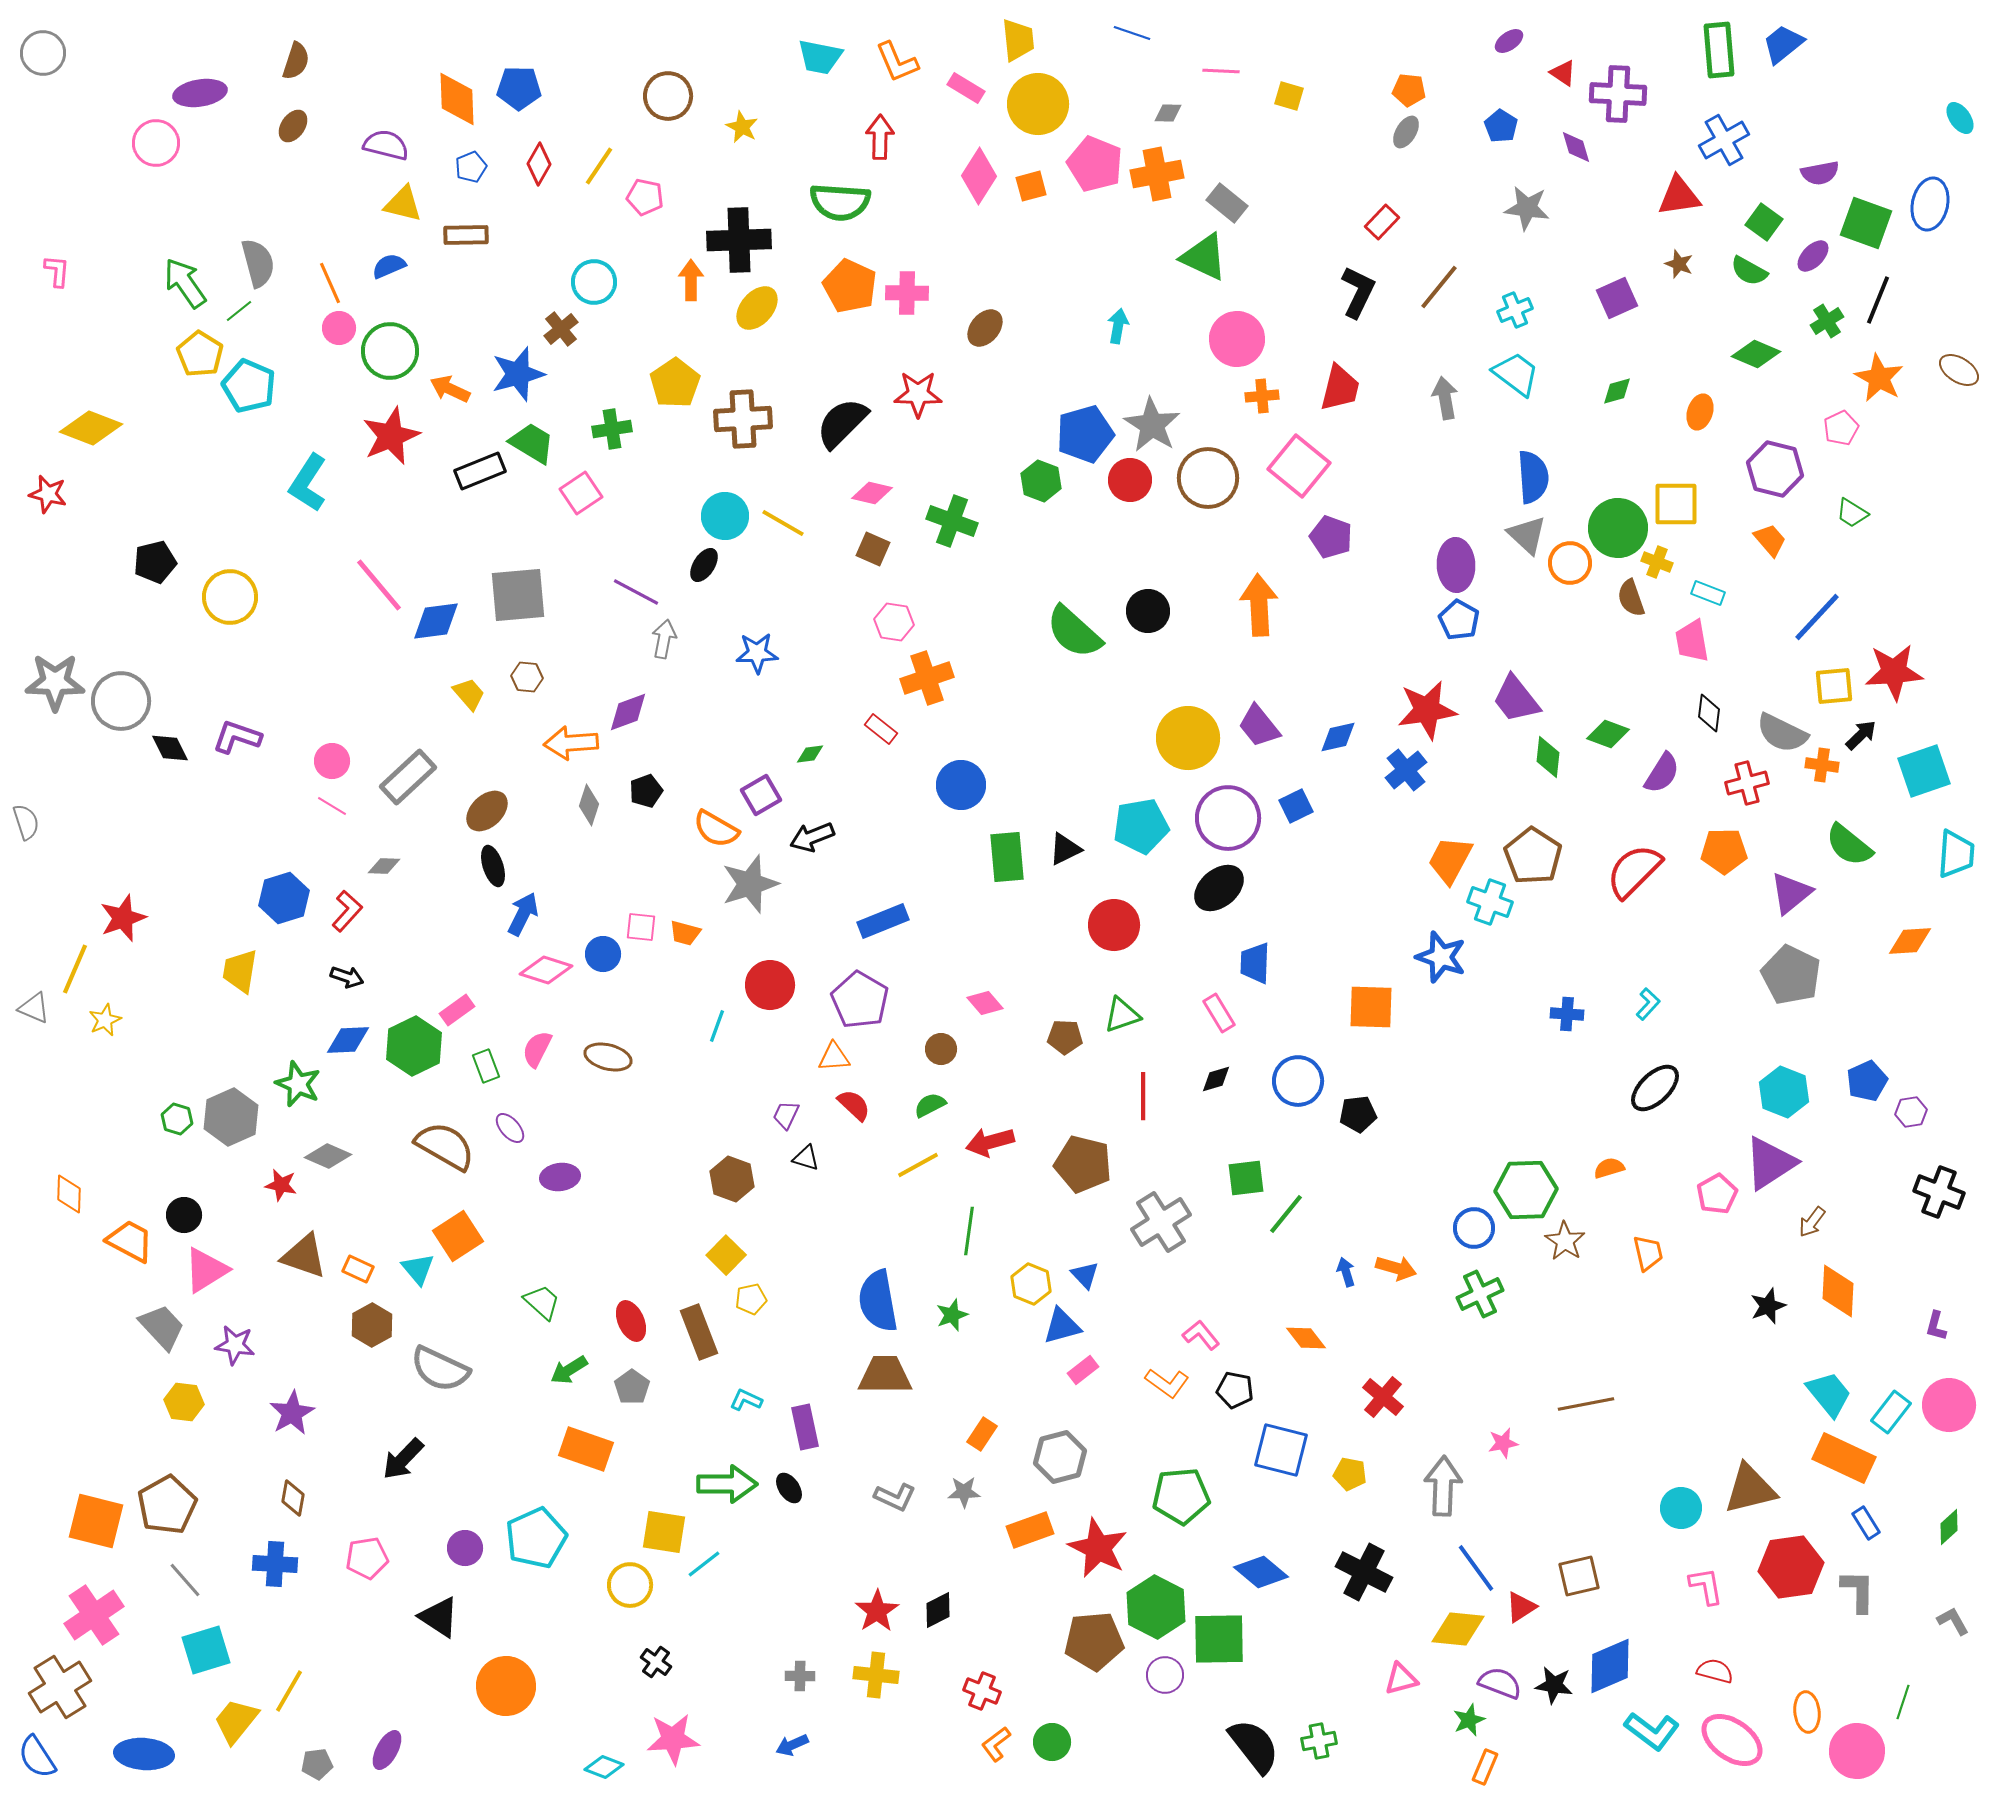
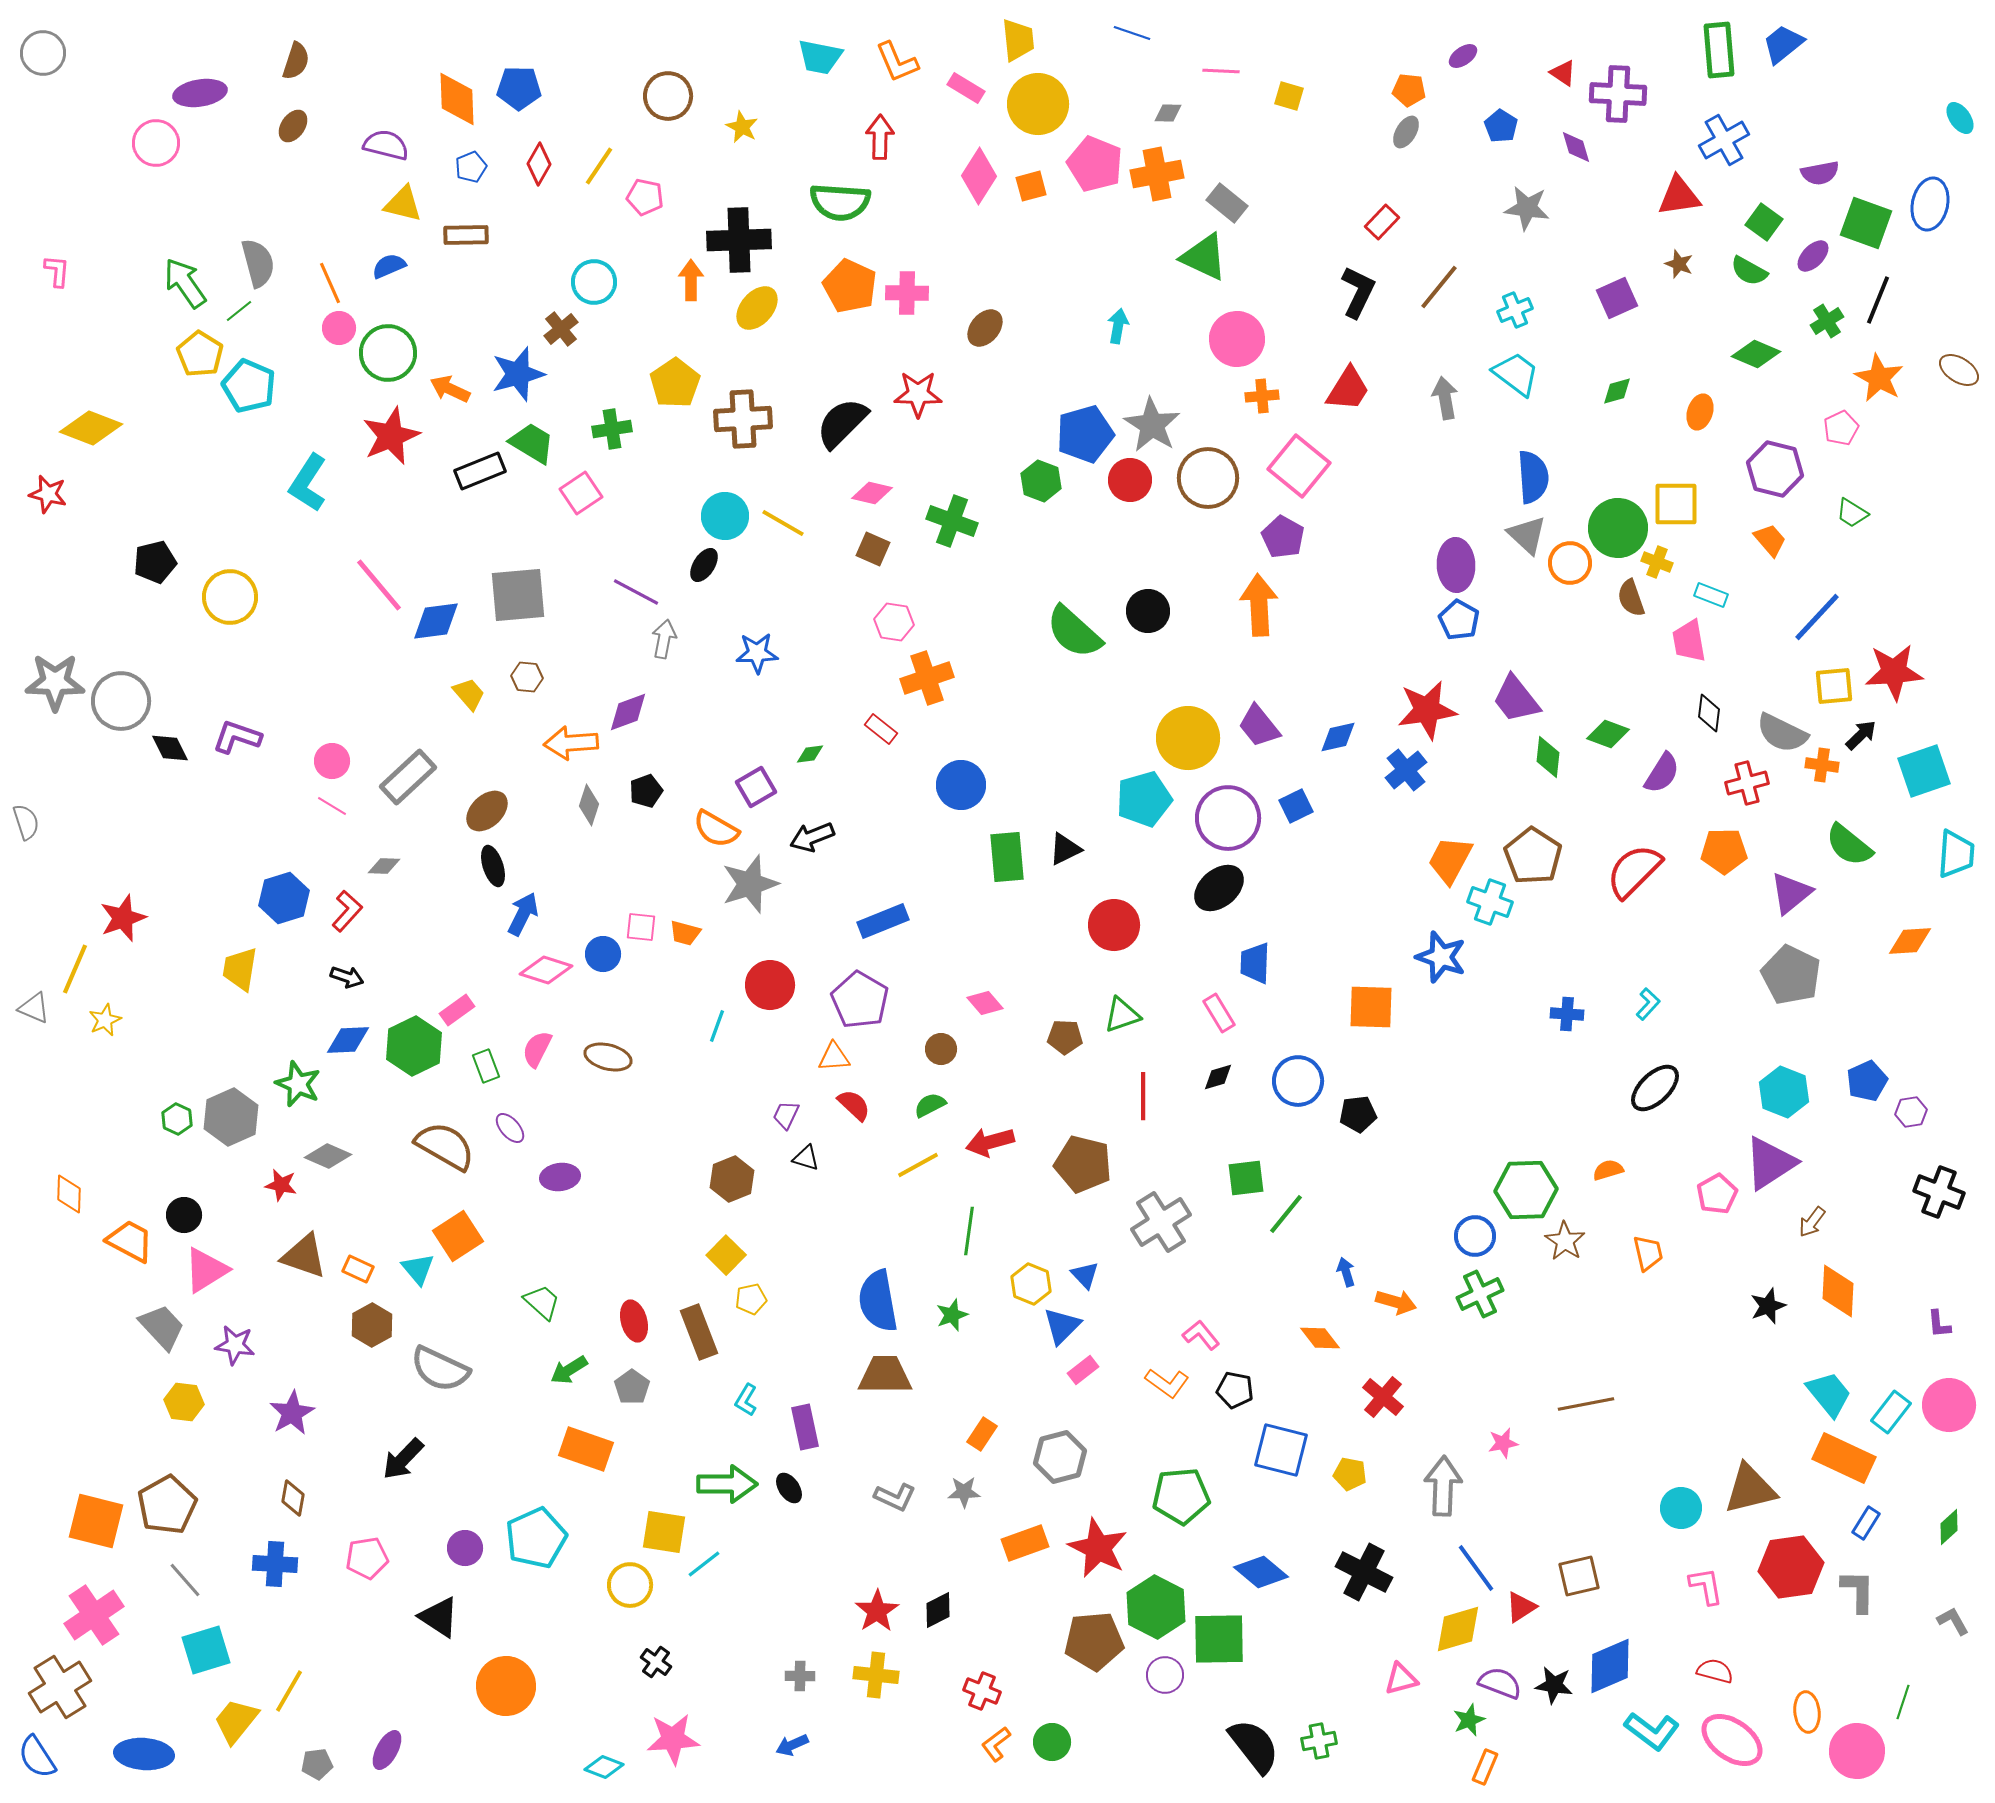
purple ellipse at (1509, 41): moved 46 px left, 15 px down
green circle at (390, 351): moved 2 px left, 2 px down
red trapezoid at (1340, 388): moved 8 px right, 1 px down; rotated 18 degrees clockwise
purple pentagon at (1331, 537): moved 48 px left; rotated 9 degrees clockwise
cyan rectangle at (1708, 593): moved 3 px right, 2 px down
pink trapezoid at (1692, 641): moved 3 px left
purple square at (761, 795): moved 5 px left, 8 px up
cyan pentagon at (1141, 826): moved 3 px right, 27 px up; rotated 6 degrees counterclockwise
yellow trapezoid at (240, 971): moved 2 px up
black diamond at (1216, 1079): moved 2 px right, 2 px up
green hexagon at (177, 1119): rotated 8 degrees clockwise
orange semicircle at (1609, 1168): moved 1 px left, 2 px down
brown hexagon at (732, 1179): rotated 18 degrees clockwise
blue circle at (1474, 1228): moved 1 px right, 8 px down
orange arrow at (1396, 1268): moved 34 px down
red ellipse at (631, 1321): moved 3 px right; rotated 9 degrees clockwise
blue triangle at (1062, 1326): rotated 30 degrees counterclockwise
purple L-shape at (1936, 1326): moved 3 px right, 2 px up; rotated 20 degrees counterclockwise
orange diamond at (1306, 1338): moved 14 px right
cyan L-shape at (746, 1400): rotated 84 degrees counterclockwise
blue rectangle at (1866, 1523): rotated 64 degrees clockwise
orange rectangle at (1030, 1530): moved 5 px left, 13 px down
yellow diamond at (1458, 1629): rotated 22 degrees counterclockwise
